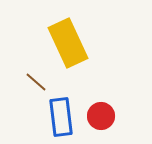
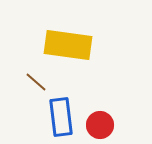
yellow rectangle: moved 2 px down; rotated 57 degrees counterclockwise
red circle: moved 1 px left, 9 px down
